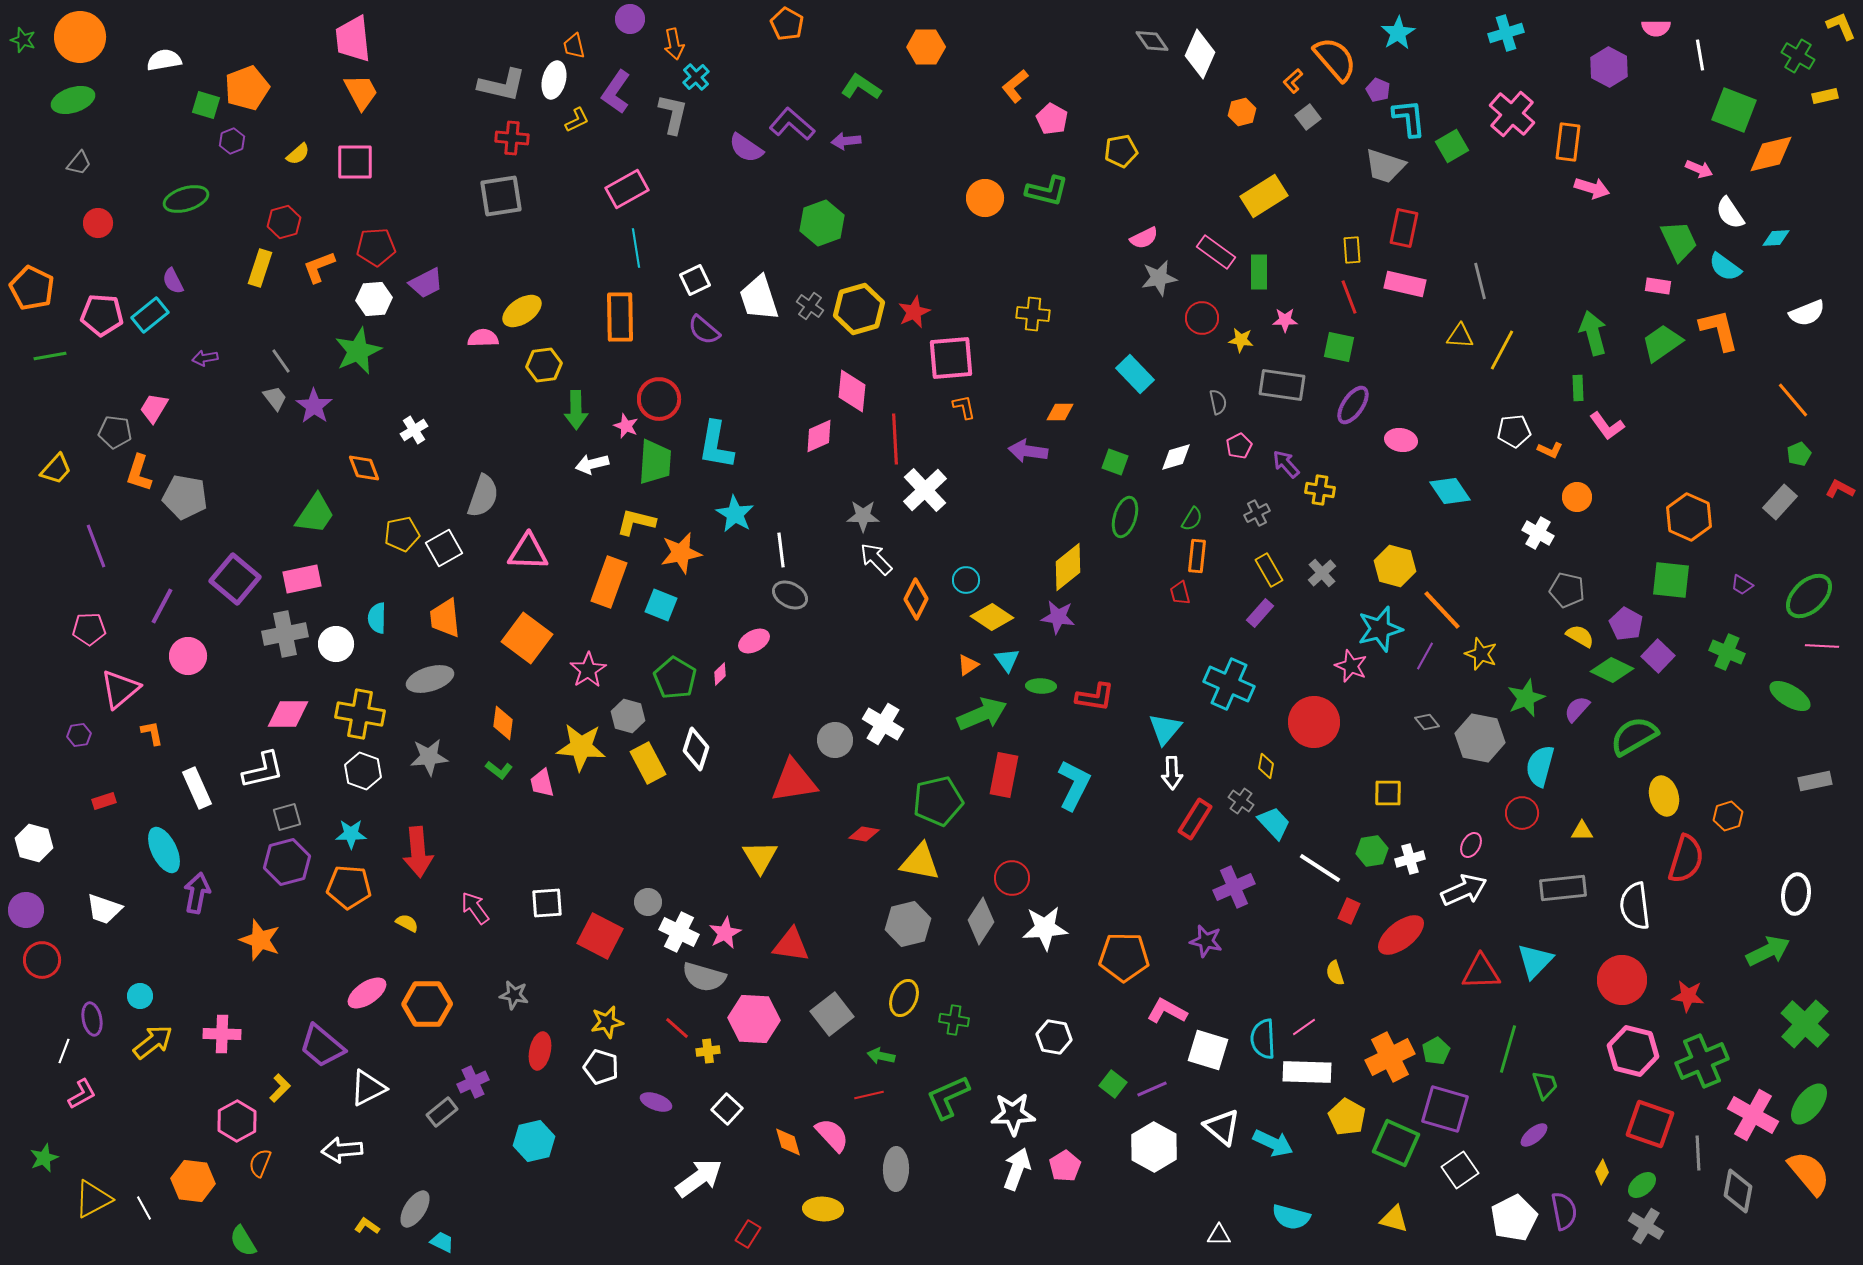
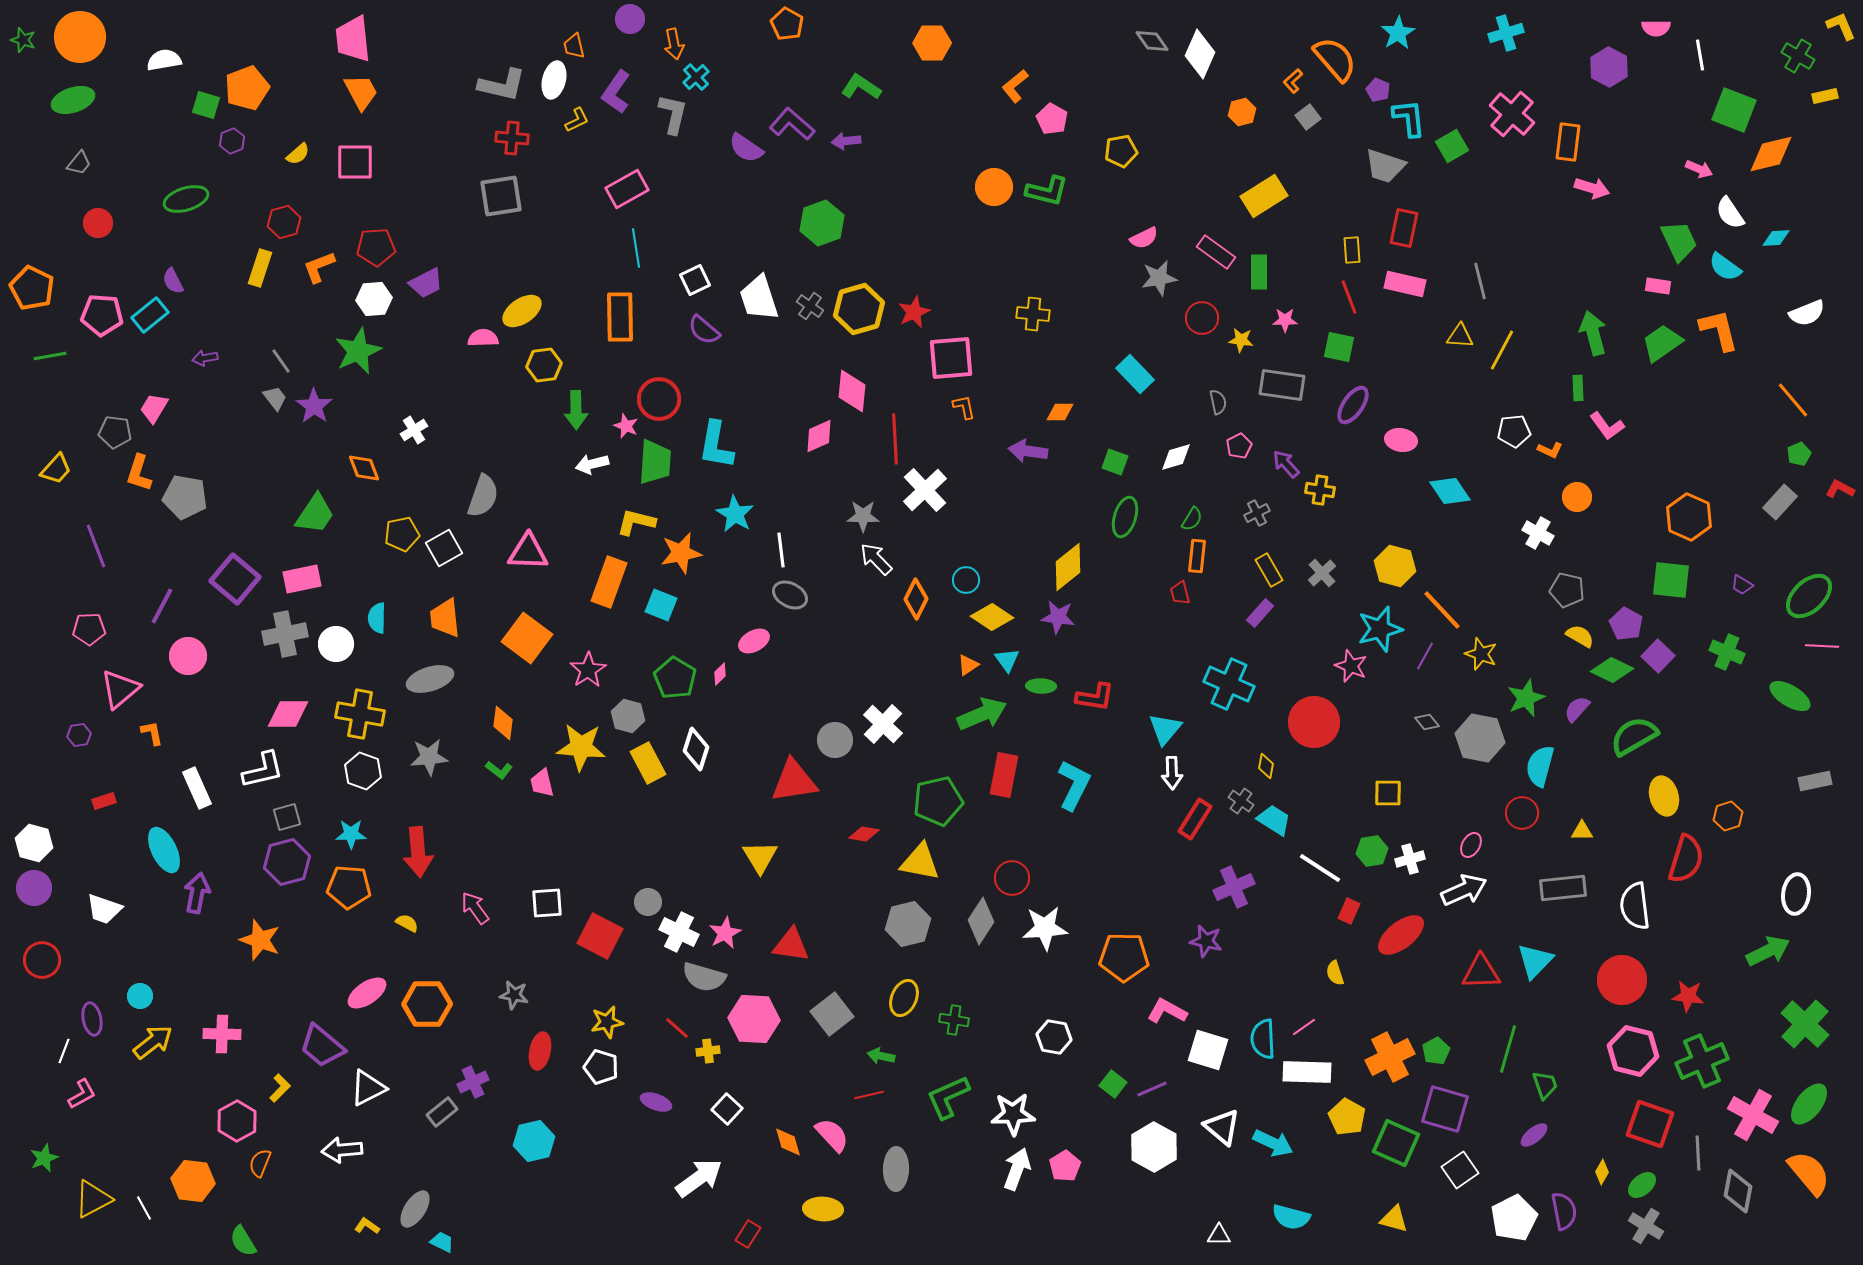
orange hexagon at (926, 47): moved 6 px right, 4 px up
orange circle at (985, 198): moved 9 px right, 11 px up
white cross at (883, 724): rotated 12 degrees clockwise
cyan trapezoid at (1274, 823): moved 3 px up; rotated 15 degrees counterclockwise
purple circle at (26, 910): moved 8 px right, 22 px up
